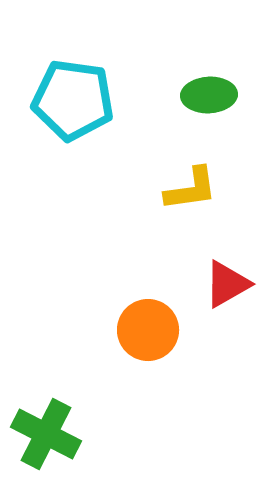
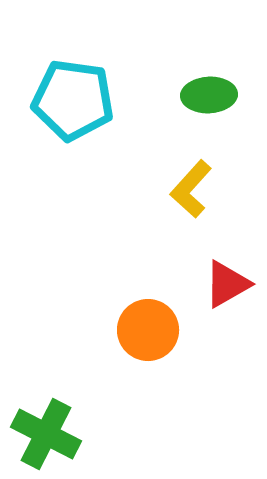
yellow L-shape: rotated 140 degrees clockwise
